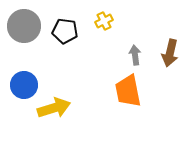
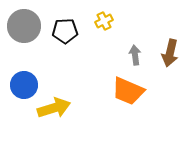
black pentagon: rotated 10 degrees counterclockwise
orange trapezoid: rotated 56 degrees counterclockwise
